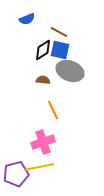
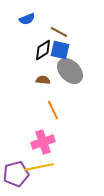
gray ellipse: rotated 24 degrees clockwise
